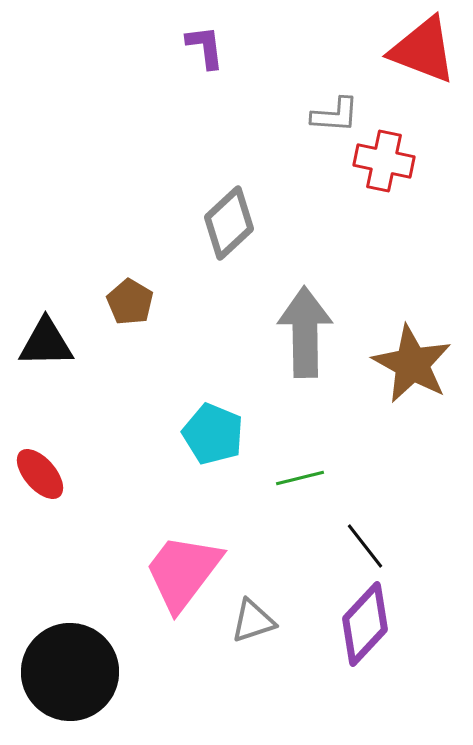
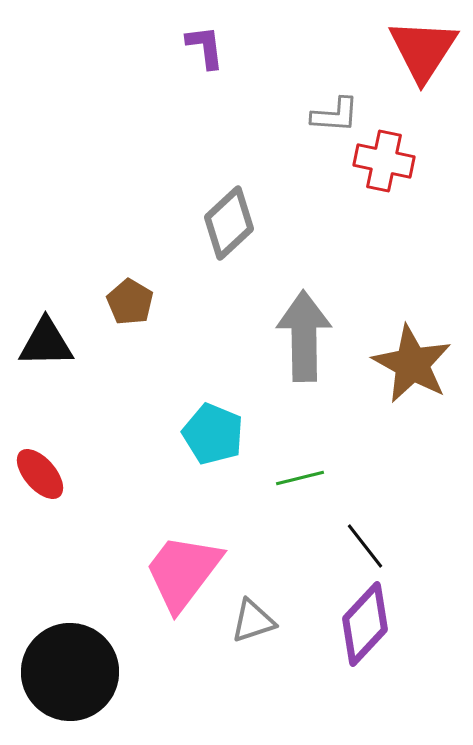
red triangle: rotated 42 degrees clockwise
gray arrow: moved 1 px left, 4 px down
